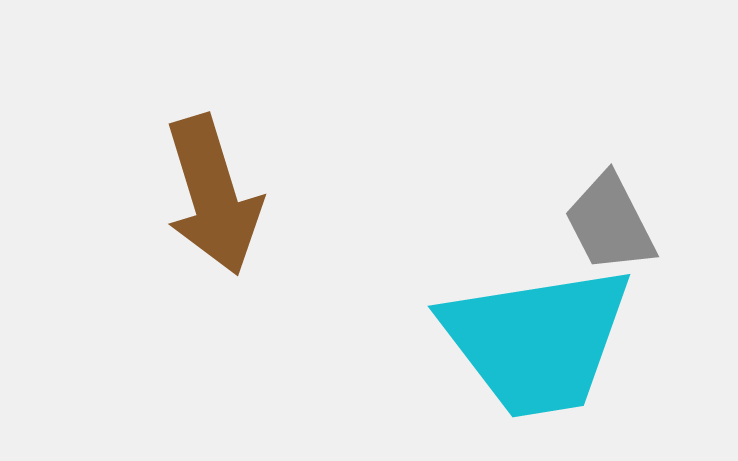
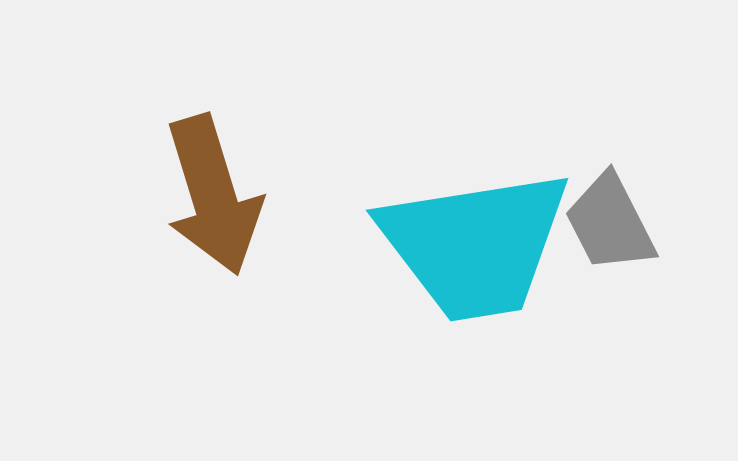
cyan trapezoid: moved 62 px left, 96 px up
